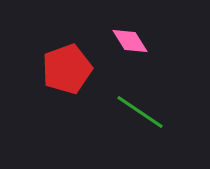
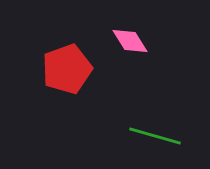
green line: moved 15 px right, 24 px down; rotated 18 degrees counterclockwise
